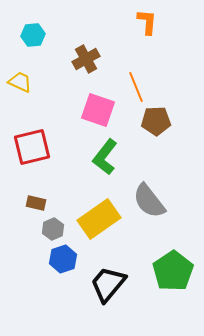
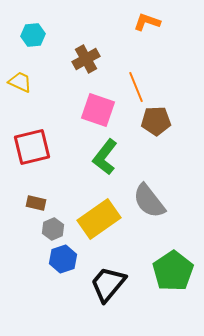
orange L-shape: rotated 76 degrees counterclockwise
